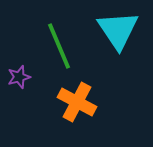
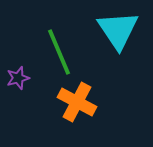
green line: moved 6 px down
purple star: moved 1 px left, 1 px down
